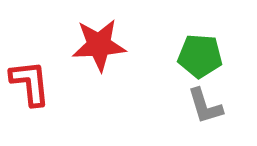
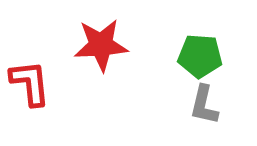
red star: moved 2 px right
gray L-shape: moved 1 px left, 1 px up; rotated 30 degrees clockwise
